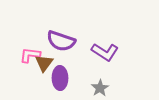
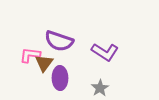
purple semicircle: moved 2 px left
